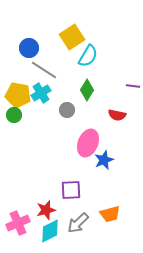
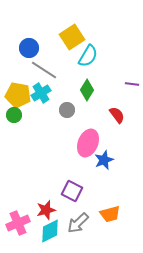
purple line: moved 1 px left, 2 px up
red semicircle: rotated 138 degrees counterclockwise
purple square: moved 1 px right, 1 px down; rotated 30 degrees clockwise
